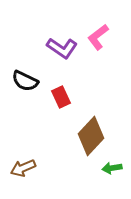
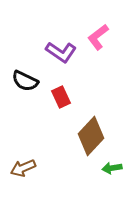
purple L-shape: moved 1 px left, 4 px down
